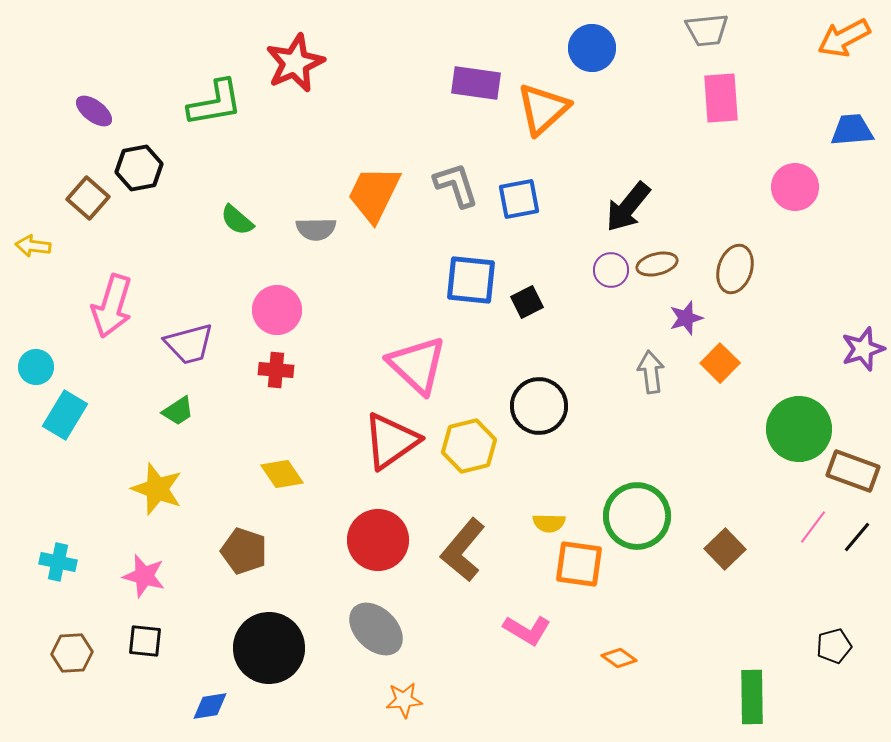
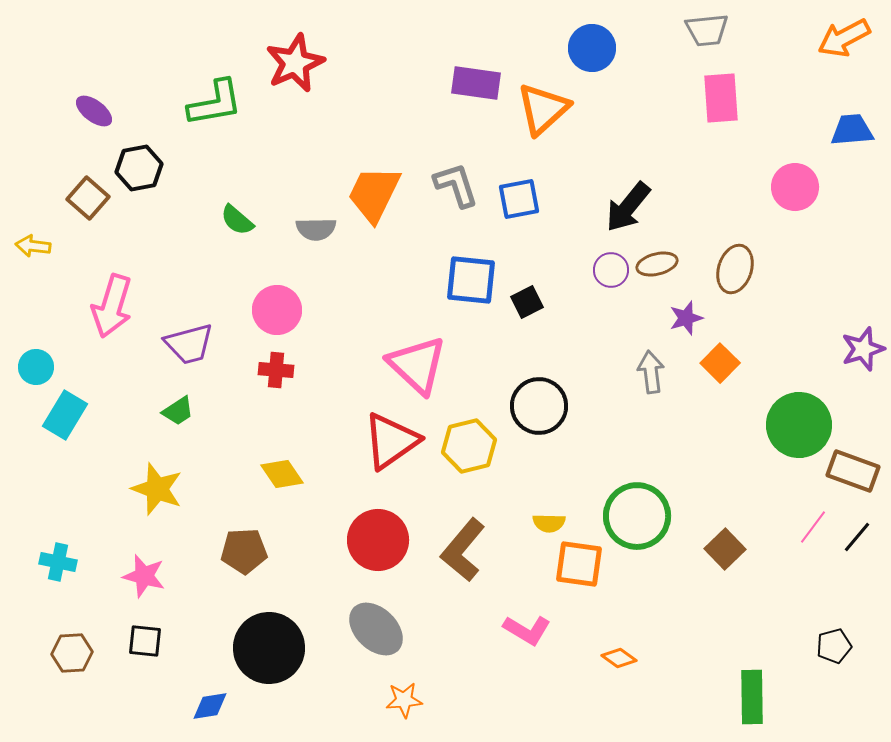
green circle at (799, 429): moved 4 px up
brown pentagon at (244, 551): rotated 21 degrees counterclockwise
